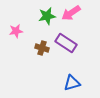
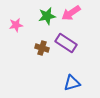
pink star: moved 6 px up
